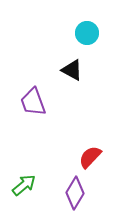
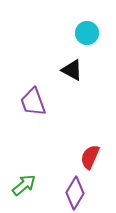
red semicircle: rotated 20 degrees counterclockwise
